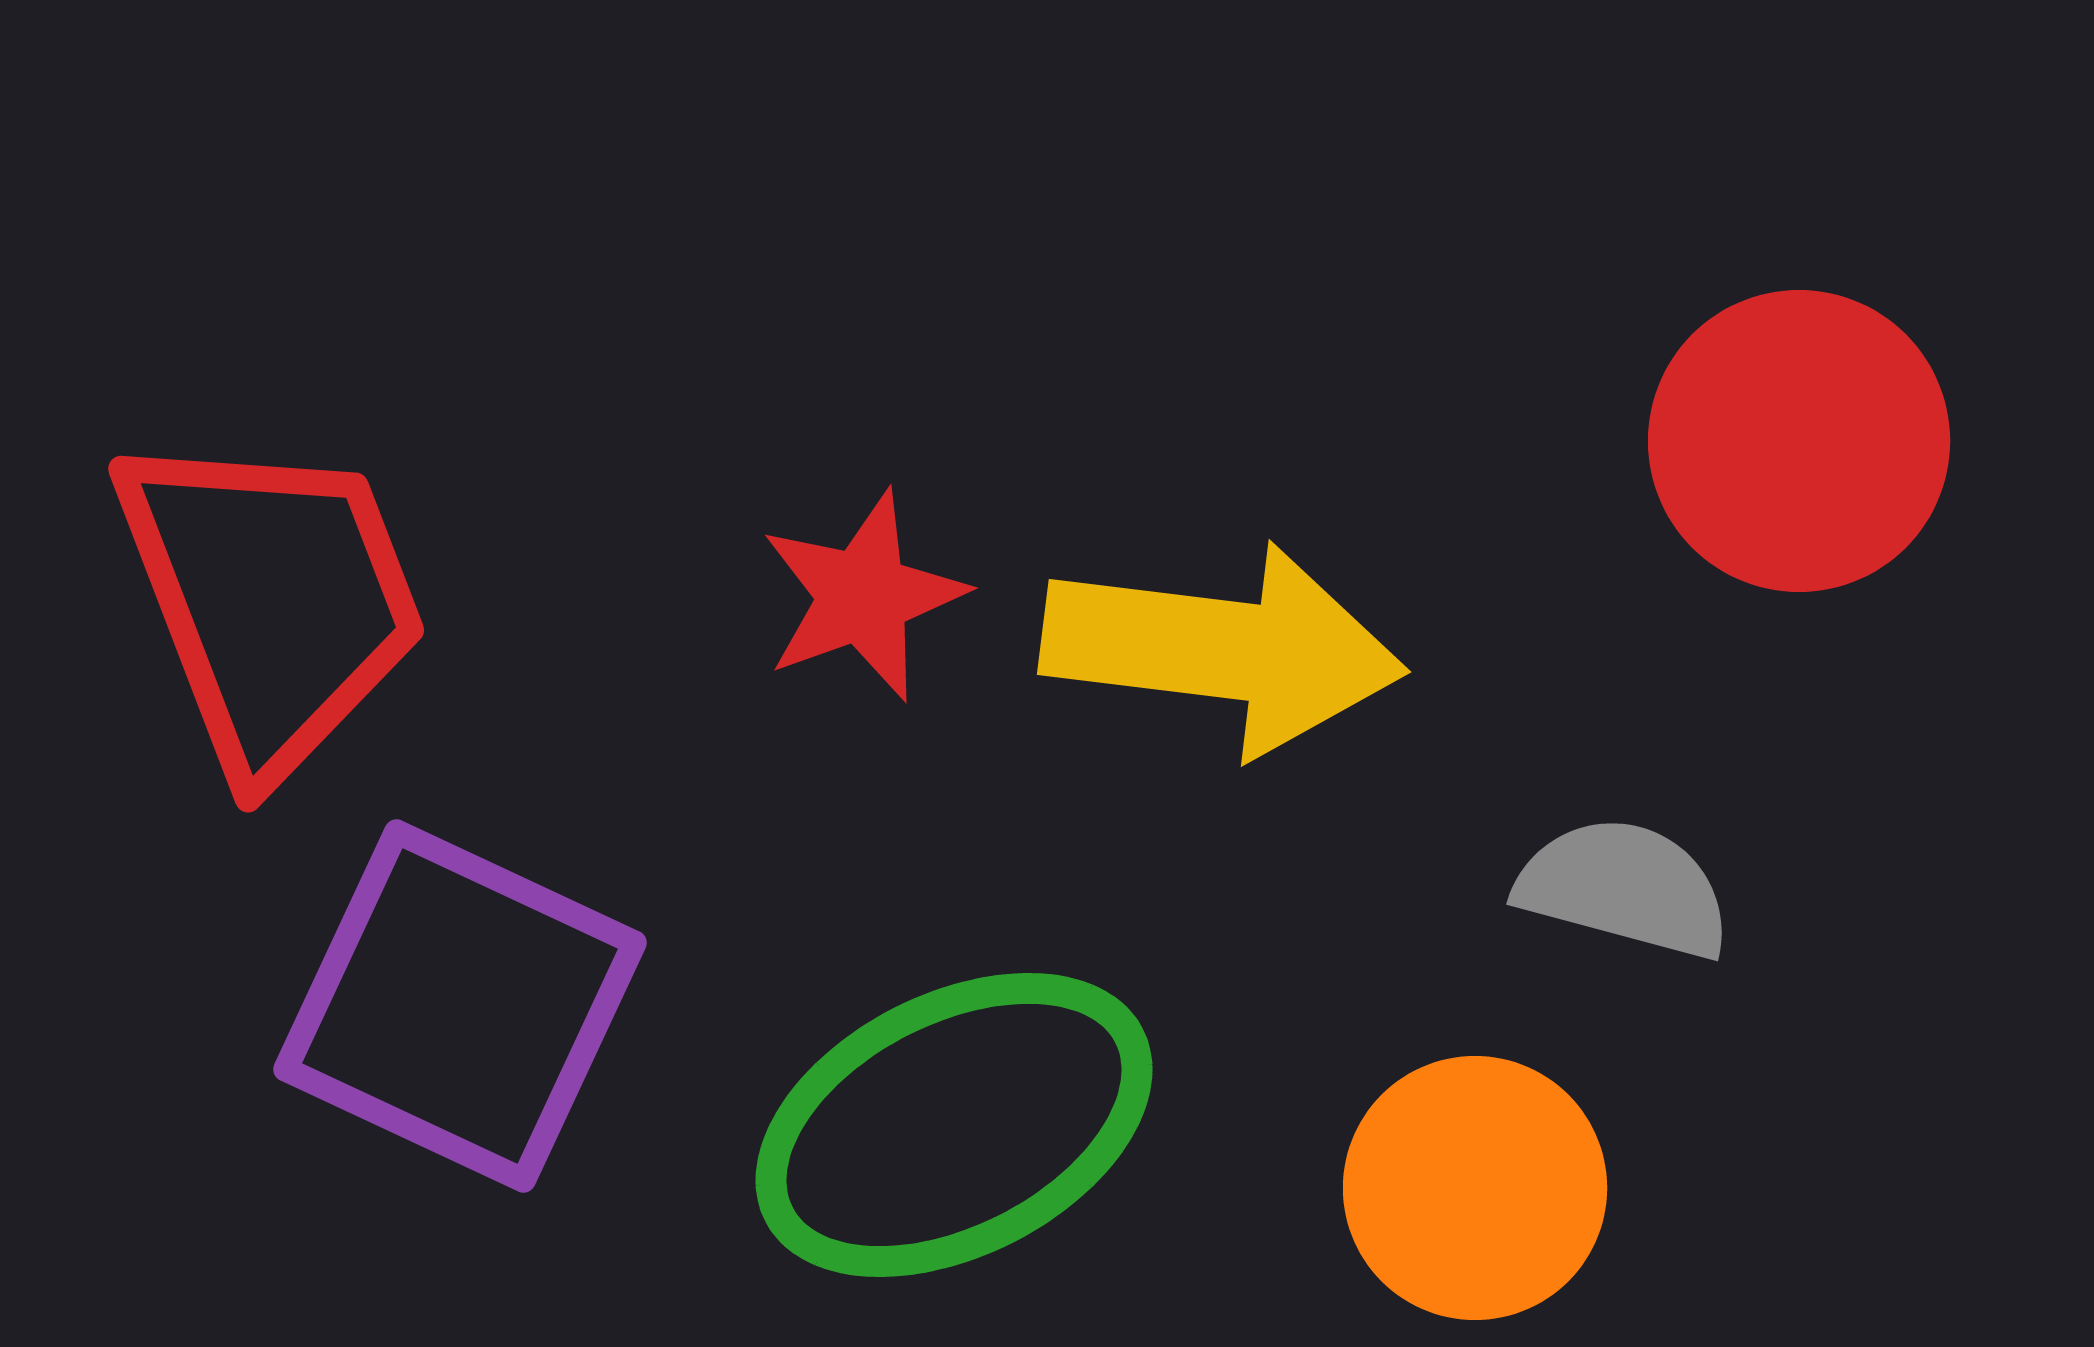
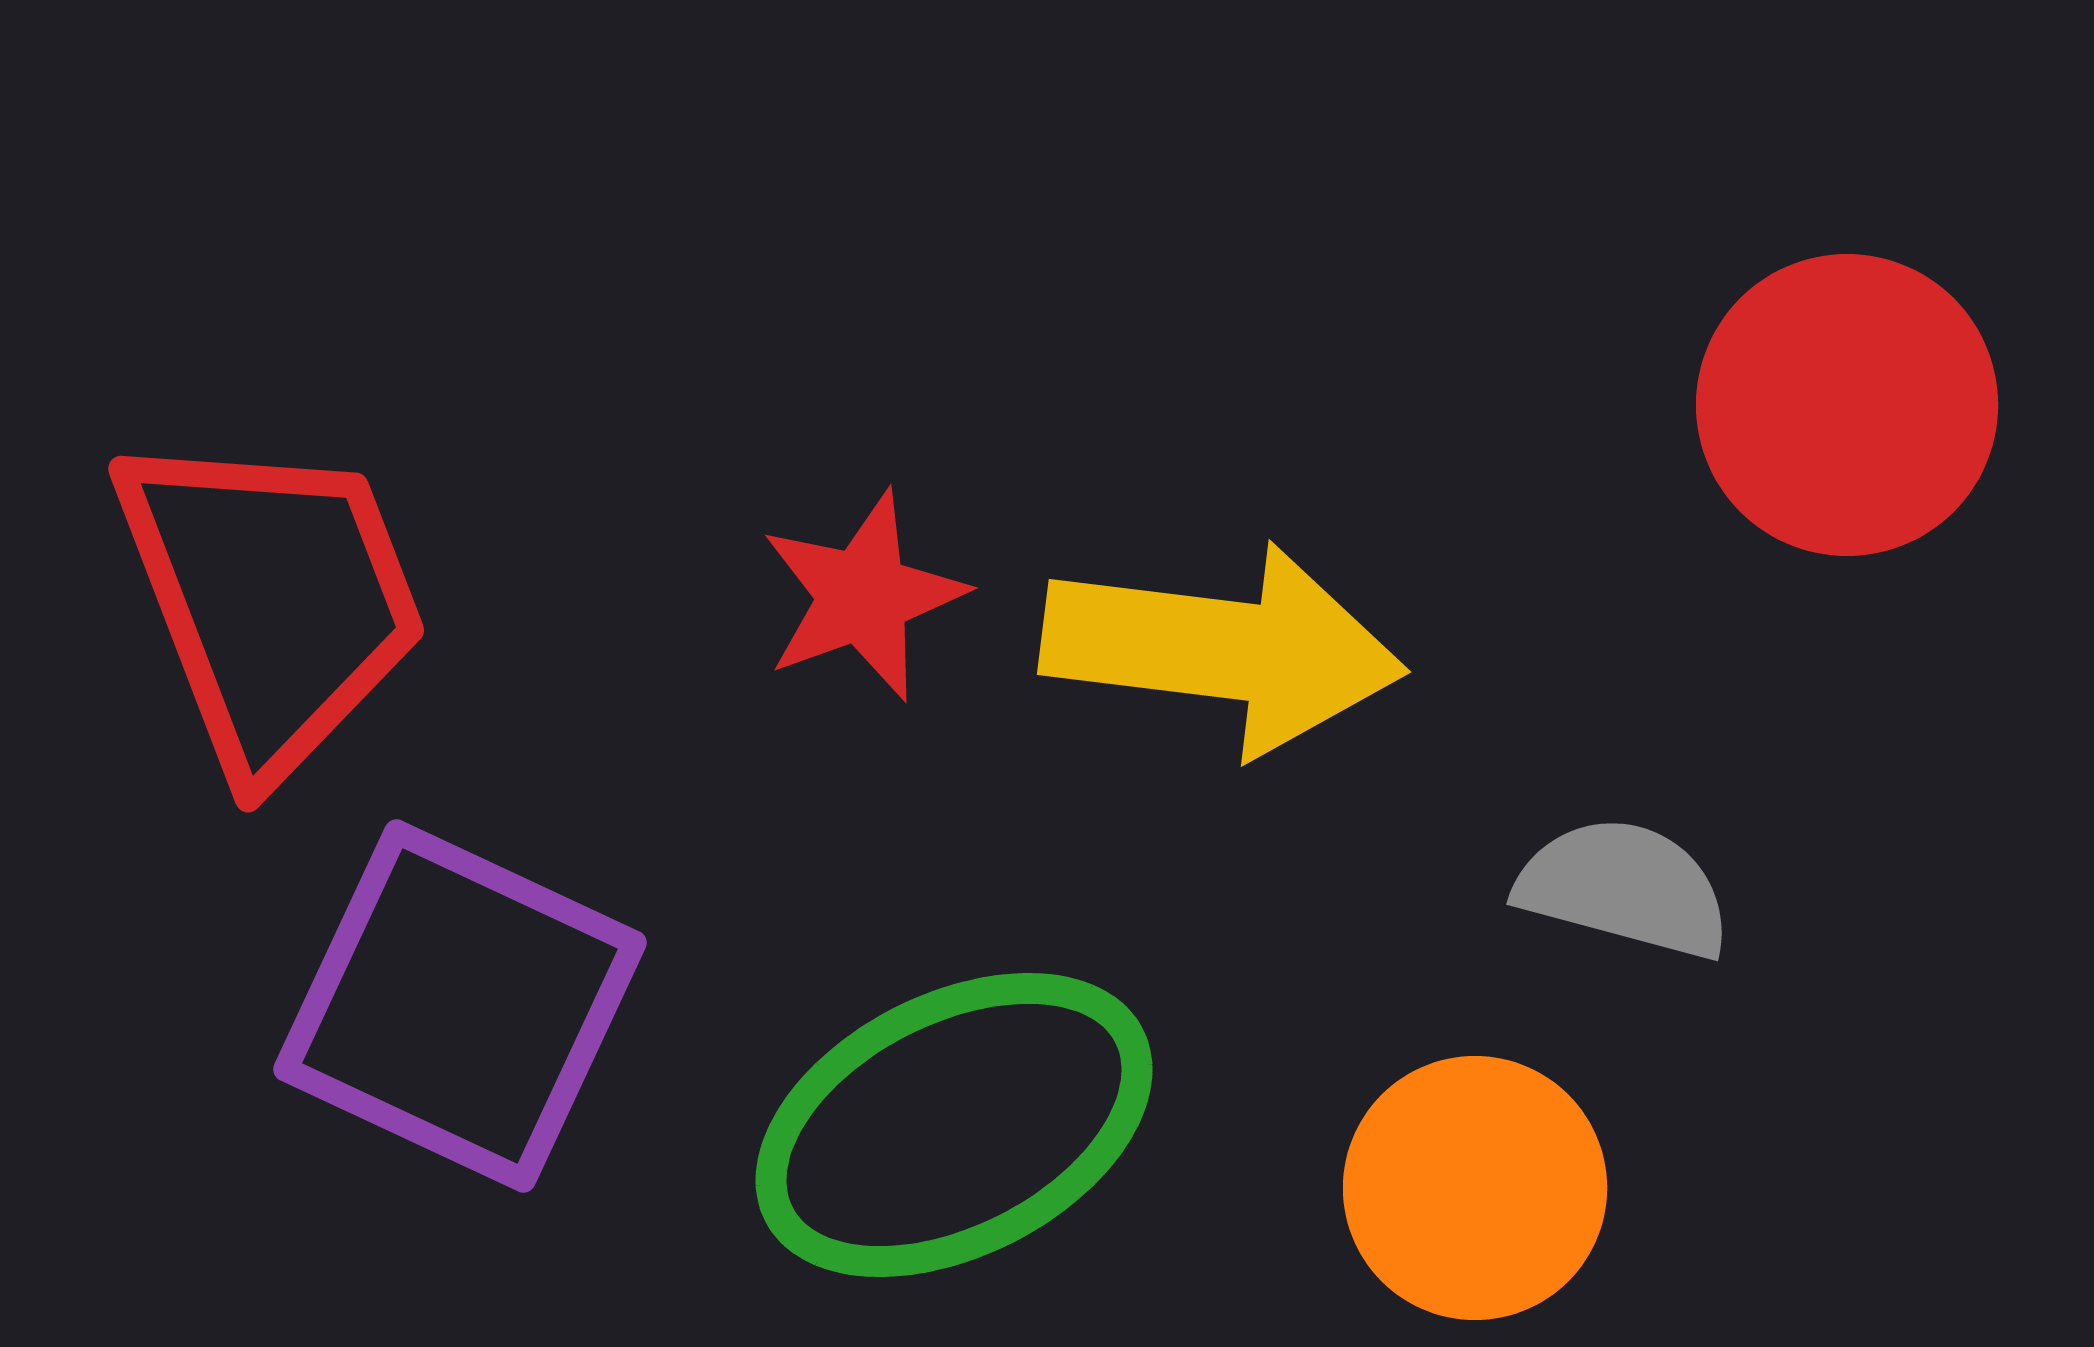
red circle: moved 48 px right, 36 px up
